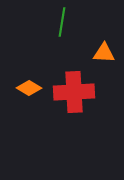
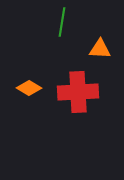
orange triangle: moved 4 px left, 4 px up
red cross: moved 4 px right
